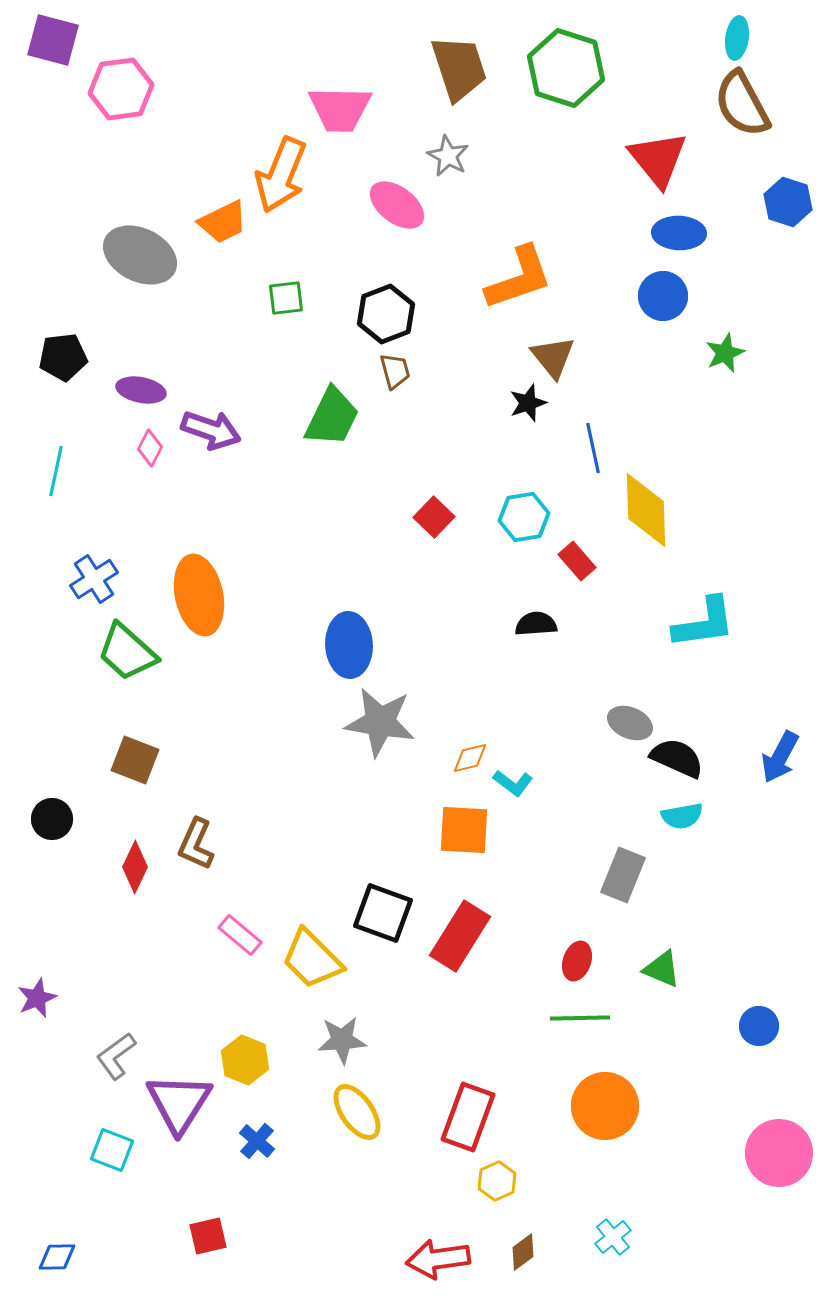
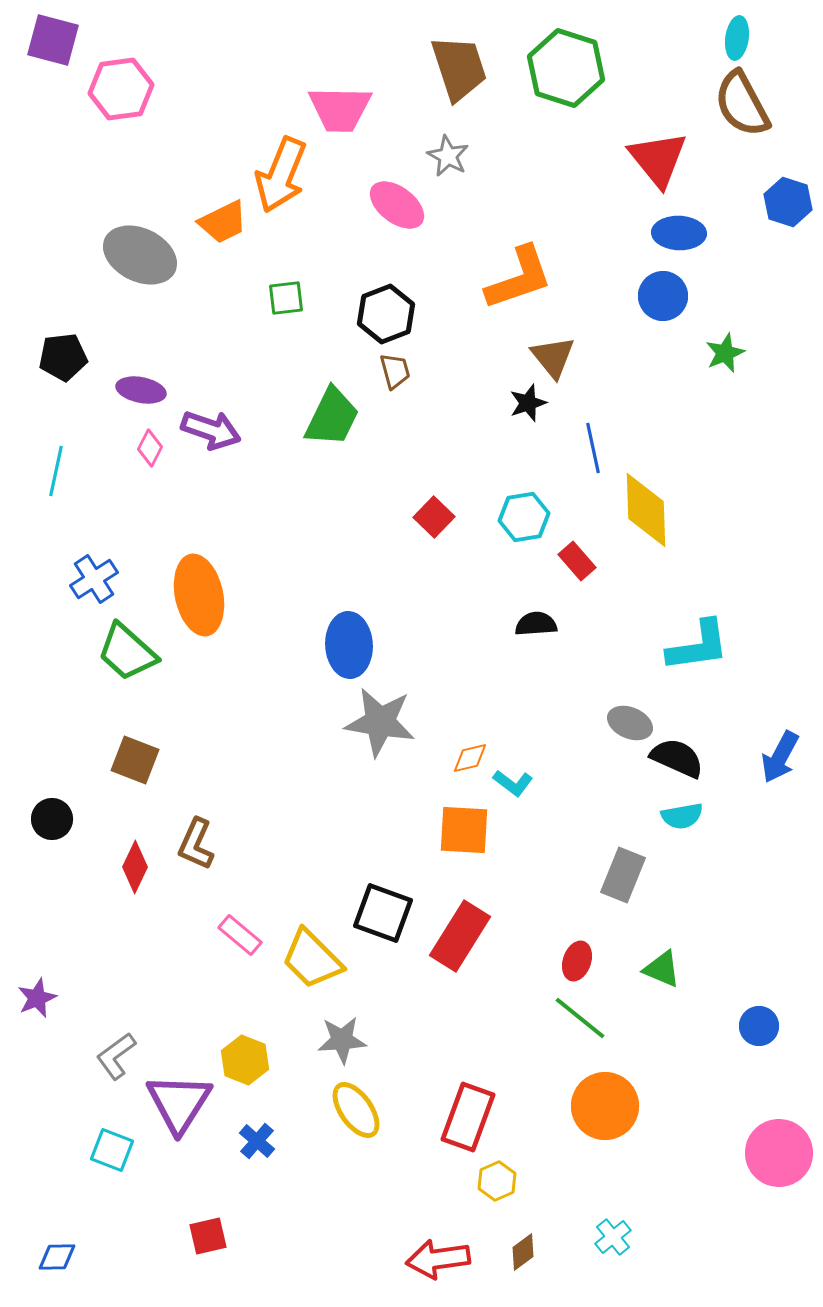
cyan L-shape at (704, 623): moved 6 px left, 23 px down
green line at (580, 1018): rotated 40 degrees clockwise
yellow ellipse at (357, 1112): moved 1 px left, 2 px up
